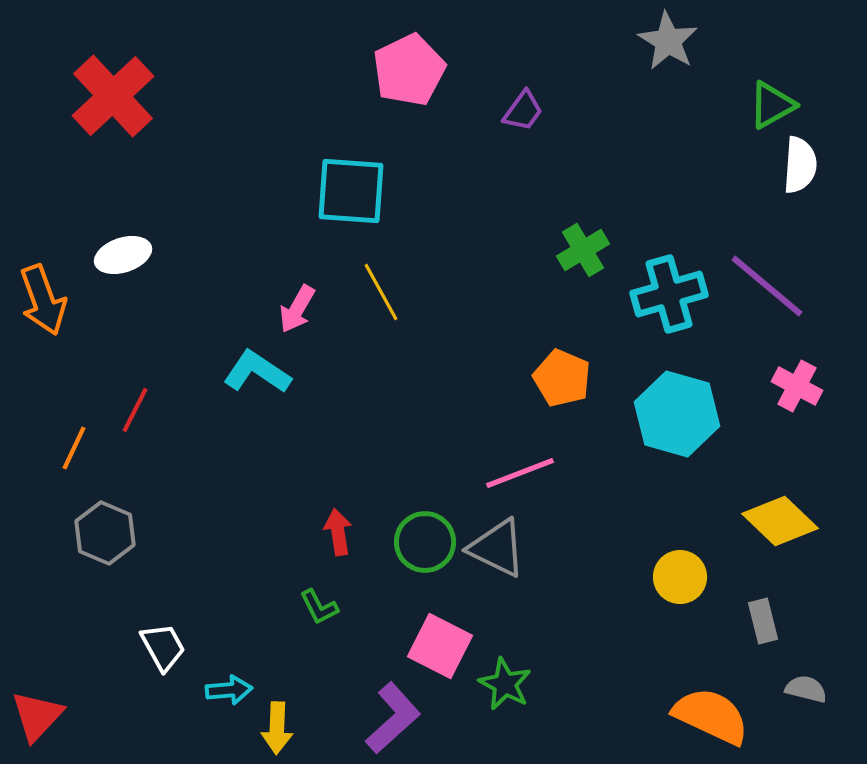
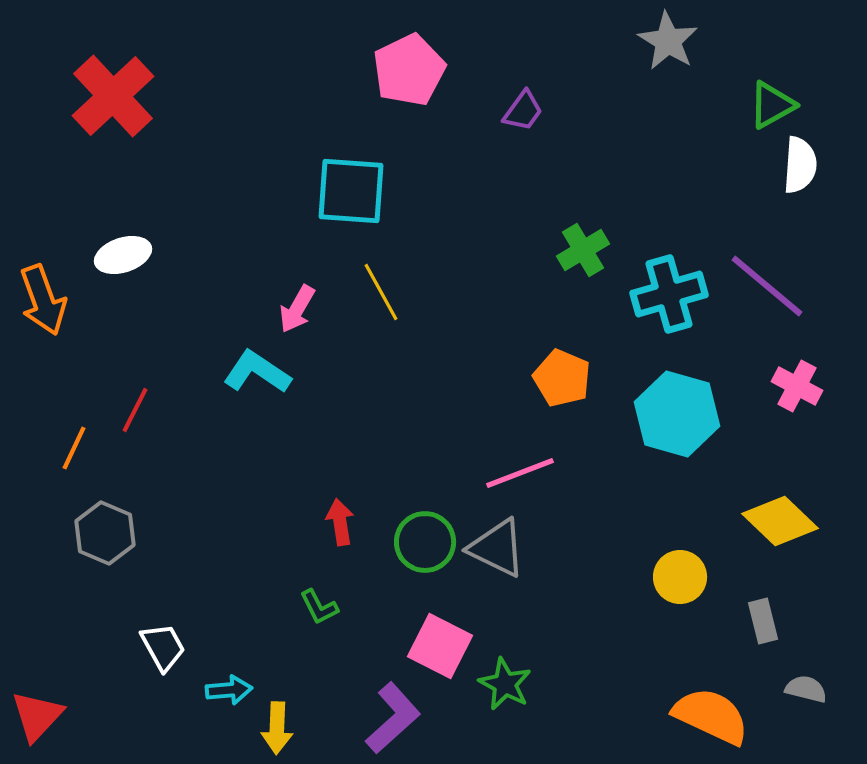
red arrow: moved 2 px right, 10 px up
